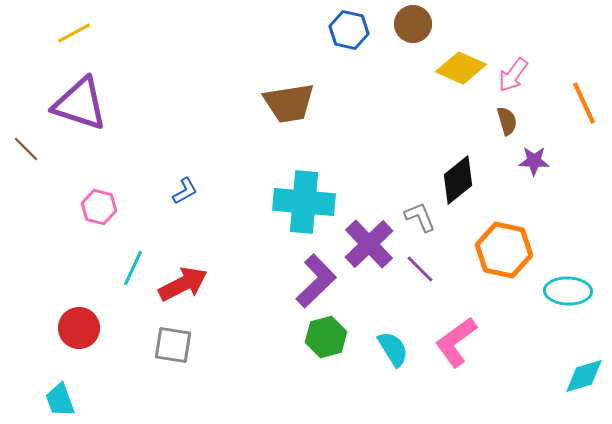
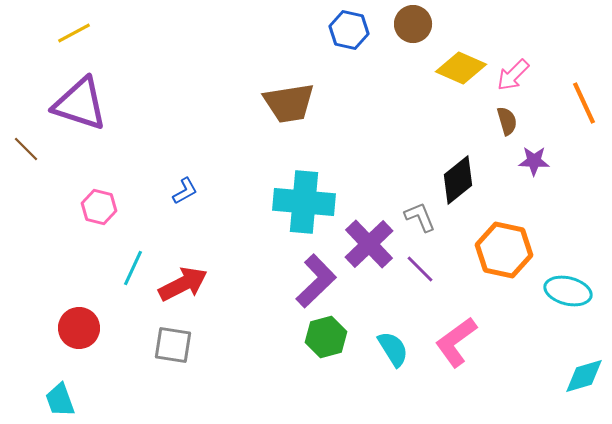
pink arrow: rotated 9 degrees clockwise
cyan ellipse: rotated 12 degrees clockwise
